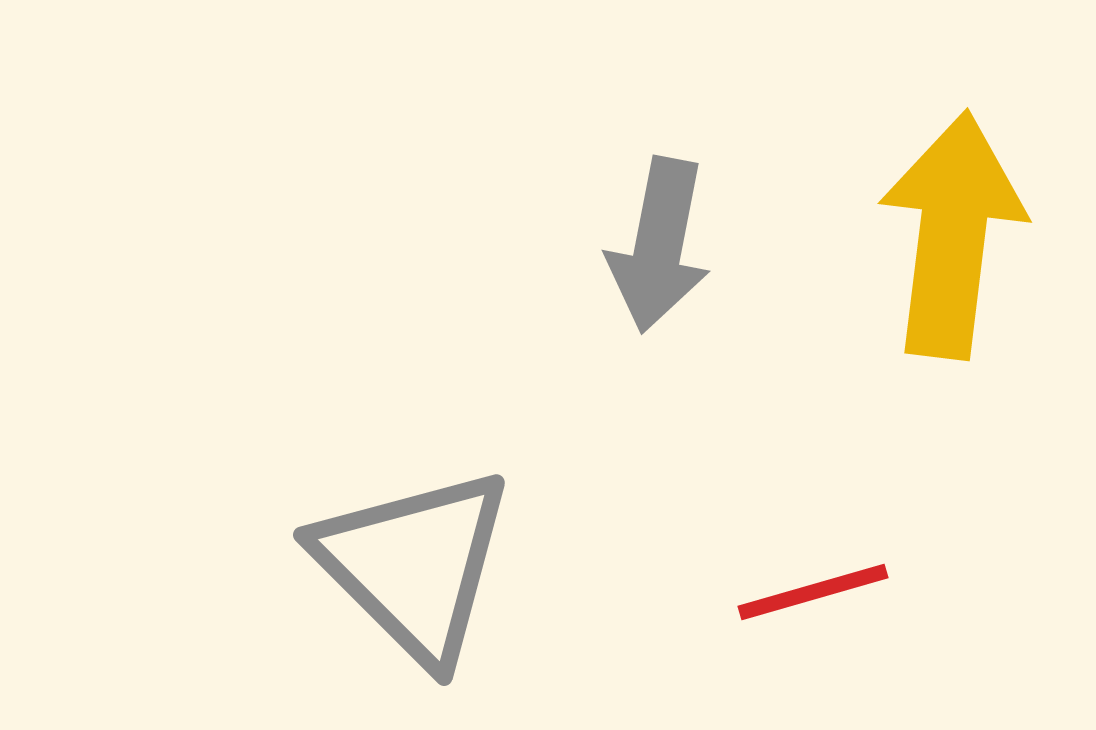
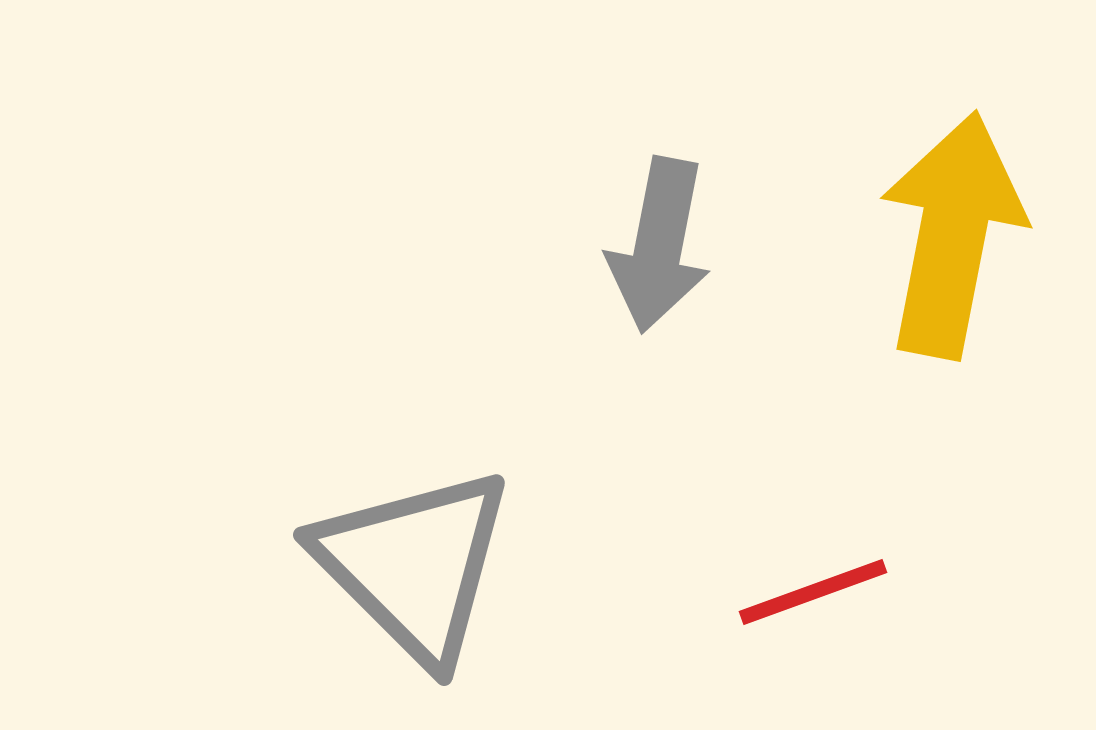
yellow arrow: rotated 4 degrees clockwise
red line: rotated 4 degrees counterclockwise
